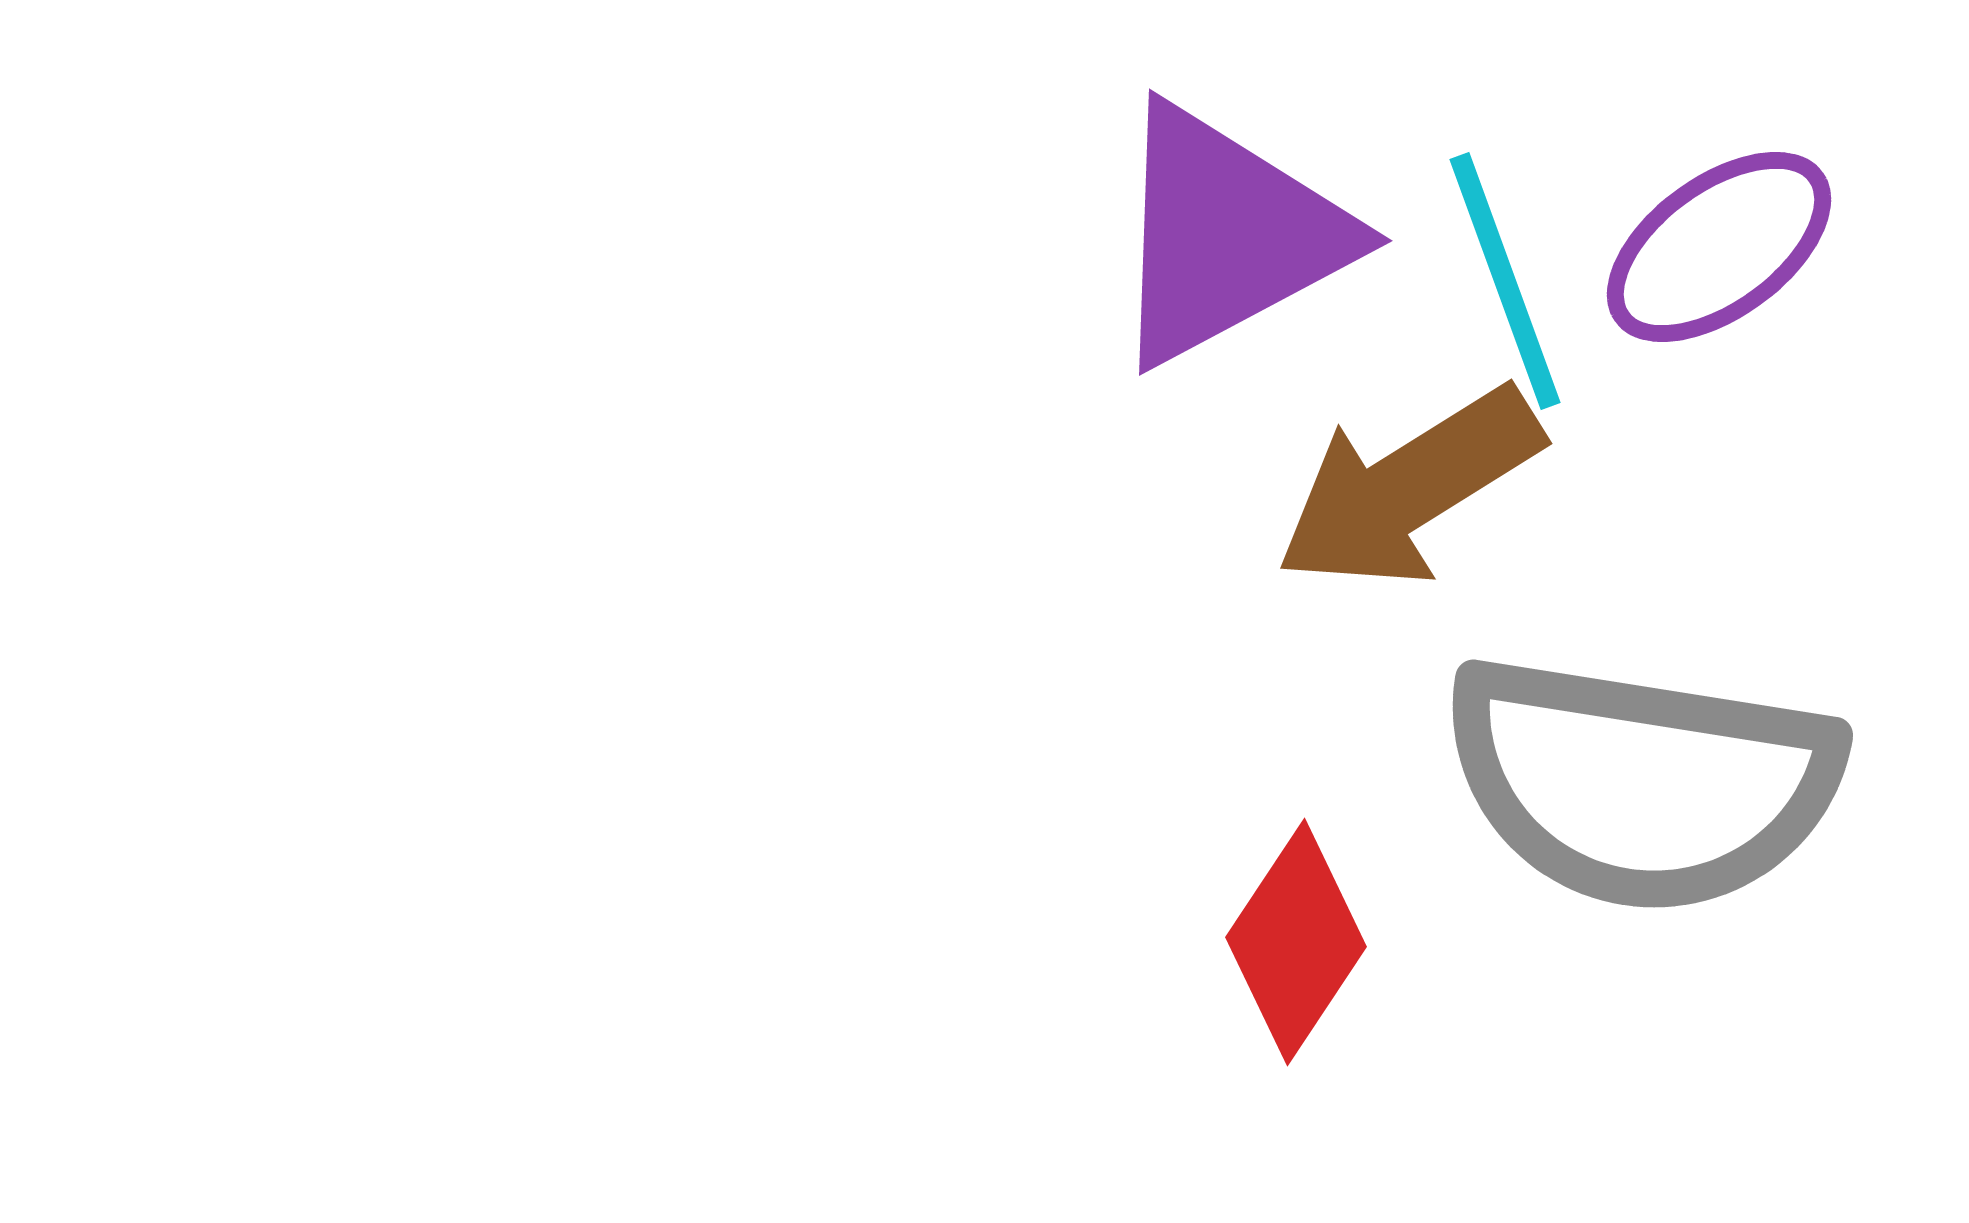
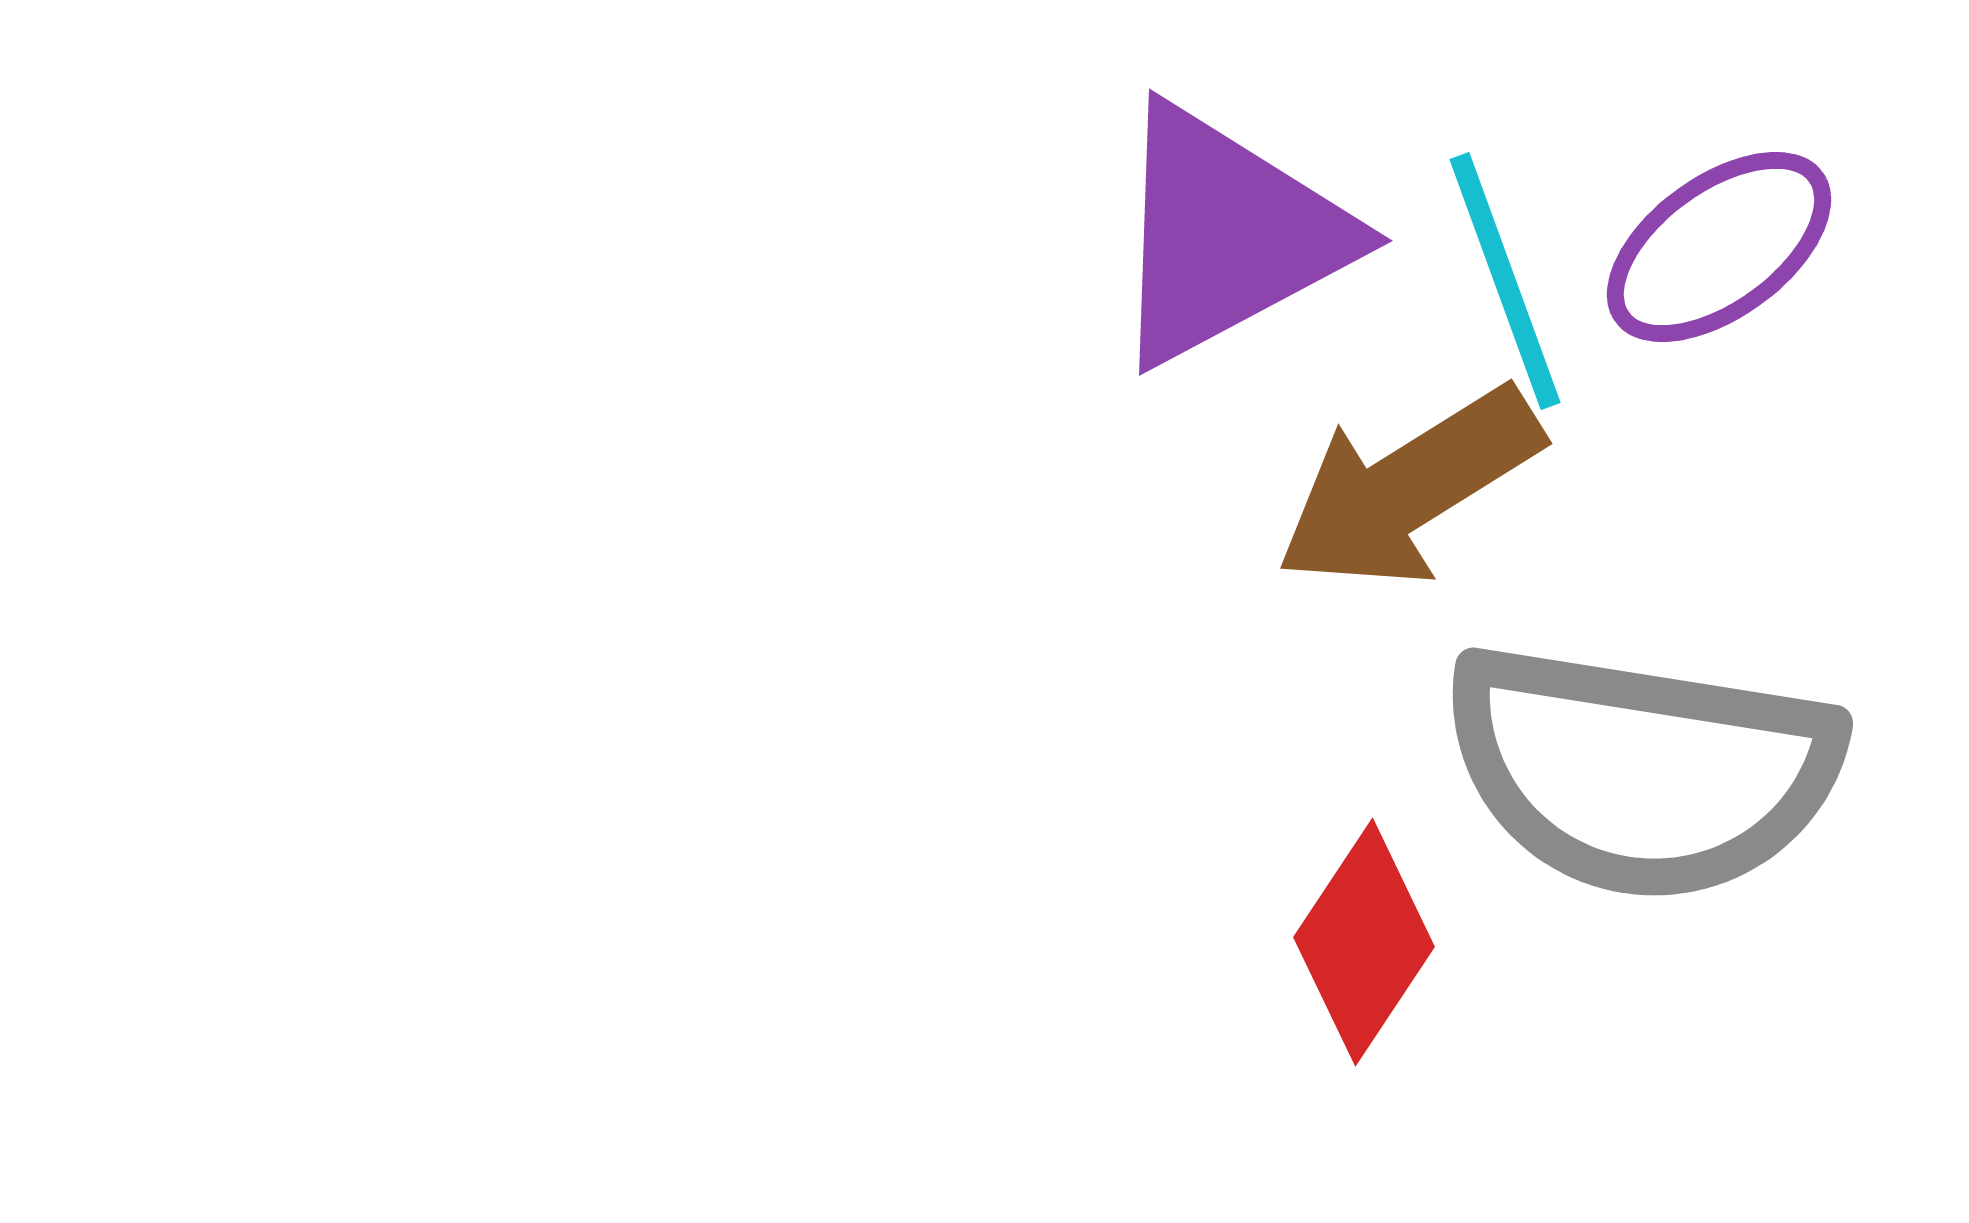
gray semicircle: moved 12 px up
red diamond: moved 68 px right
